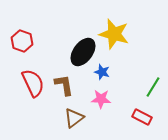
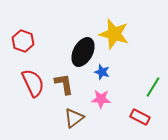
red hexagon: moved 1 px right
black ellipse: rotated 8 degrees counterclockwise
brown L-shape: moved 1 px up
red rectangle: moved 2 px left
